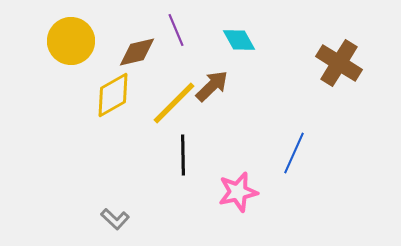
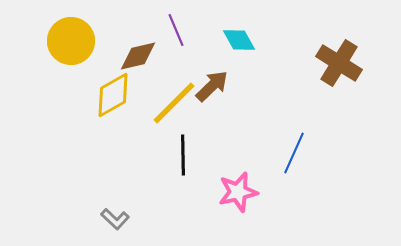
brown diamond: moved 1 px right, 4 px down
